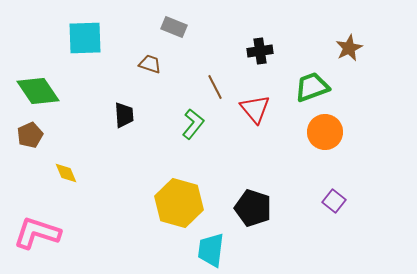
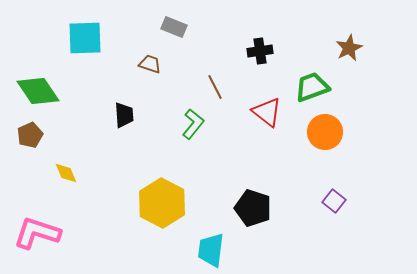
red triangle: moved 12 px right, 3 px down; rotated 12 degrees counterclockwise
yellow hexagon: moved 17 px left; rotated 12 degrees clockwise
